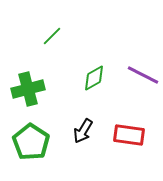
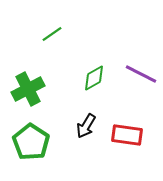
green line: moved 2 px up; rotated 10 degrees clockwise
purple line: moved 2 px left, 1 px up
green cross: rotated 12 degrees counterclockwise
black arrow: moved 3 px right, 5 px up
red rectangle: moved 2 px left
